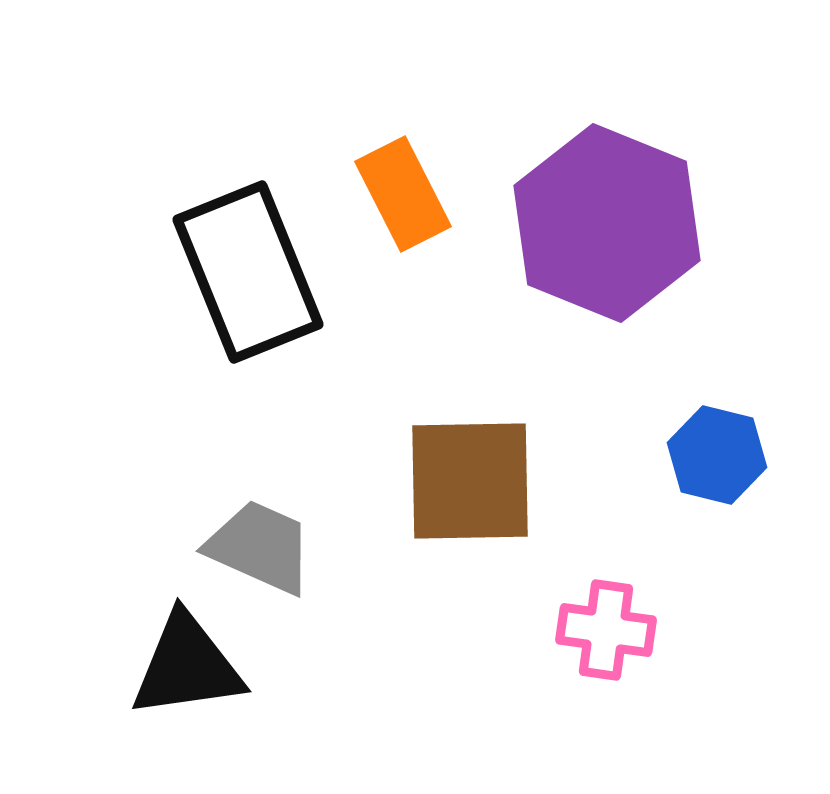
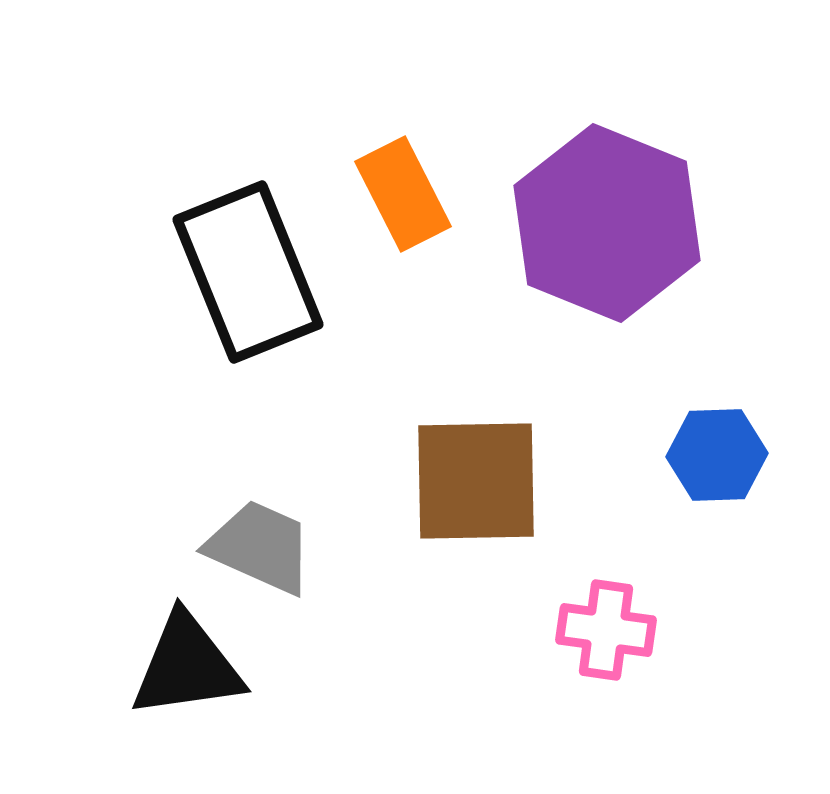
blue hexagon: rotated 16 degrees counterclockwise
brown square: moved 6 px right
